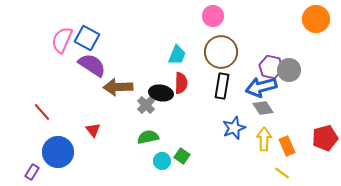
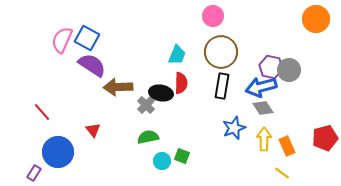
green square: rotated 14 degrees counterclockwise
purple rectangle: moved 2 px right, 1 px down
